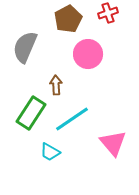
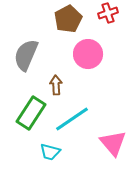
gray semicircle: moved 1 px right, 8 px down
cyan trapezoid: rotated 15 degrees counterclockwise
